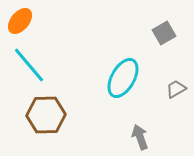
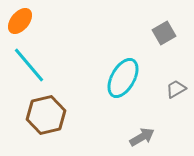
brown hexagon: rotated 12 degrees counterclockwise
gray arrow: moved 2 px right; rotated 80 degrees clockwise
